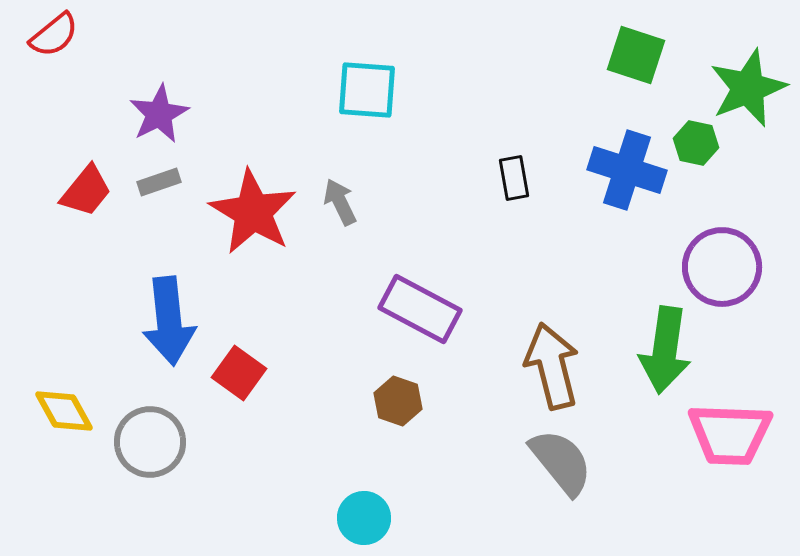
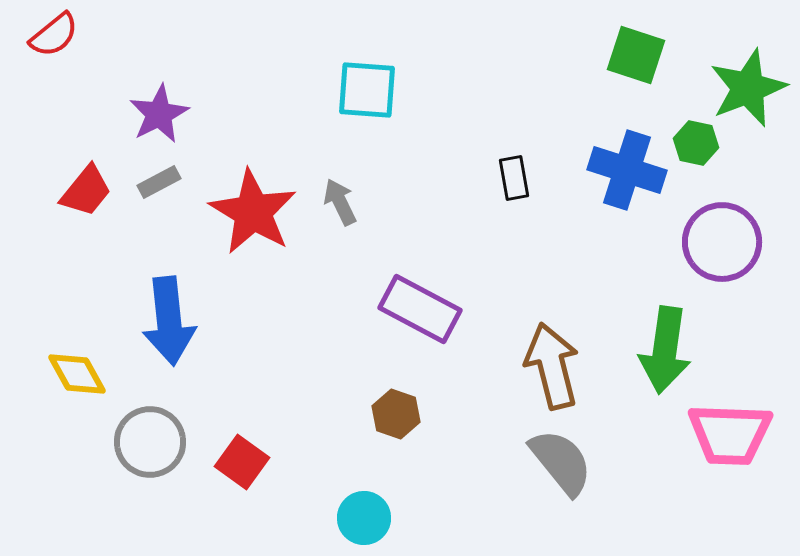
gray rectangle: rotated 9 degrees counterclockwise
purple circle: moved 25 px up
red square: moved 3 px right, 89 px down
brown hexagon: moved 2 px left, 13 px down
yellow diamond: moved 13 px right, 37 px up
